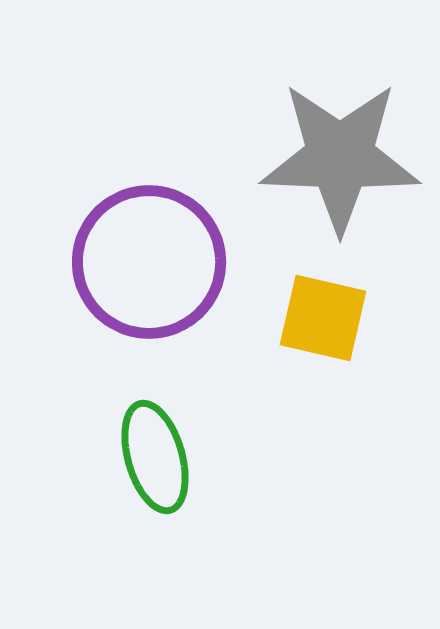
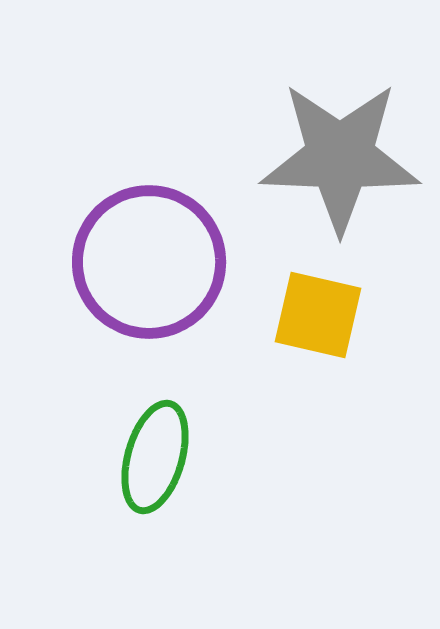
yellow square: moved 5 px left, 3 px up
green ellipse: rotated 32 degrees clockwise
